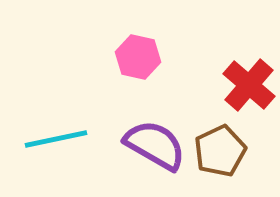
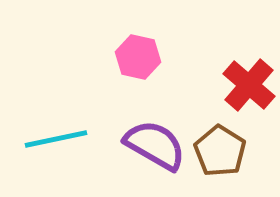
brown pentagon: rotated 15 degrees counterclockwise
